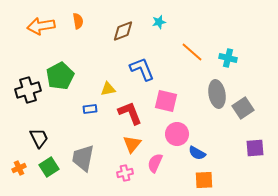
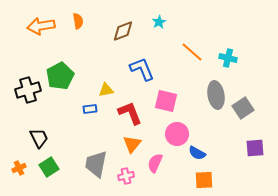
cyan star: rotated 16 degrees counterclockwise
yellow triangle: moved 2 px left, 1 px down
gray ellipse: moved 1 px left, 1 px down
gray trapezoid: moved 13 px right, 6 px down
pink cross: moved 1 px right, 3 px down
